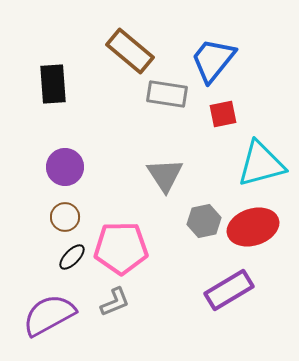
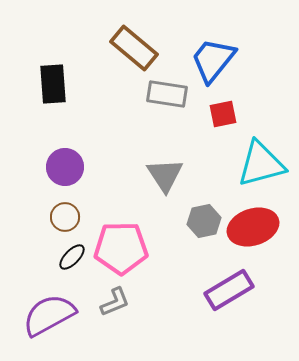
brown rectangle: moved 4 px right, 3 px up
